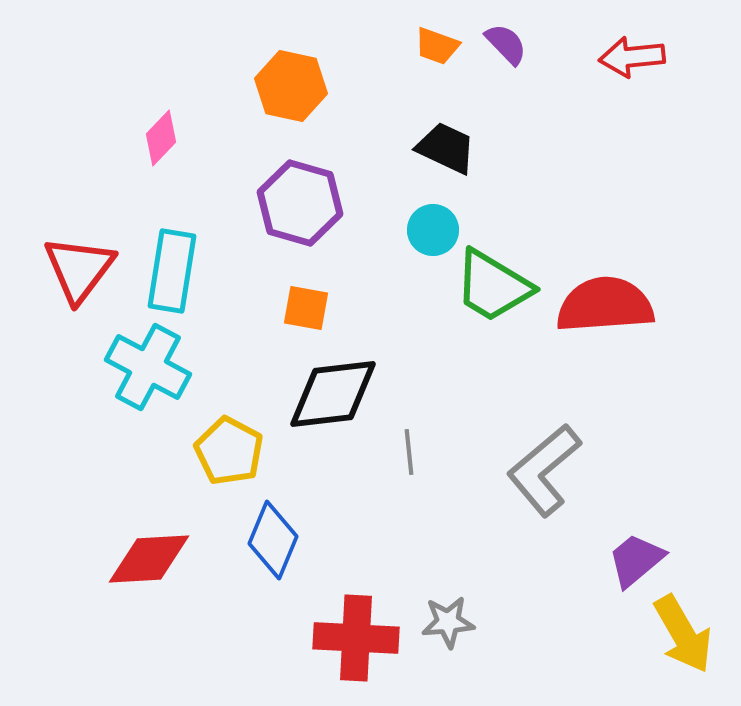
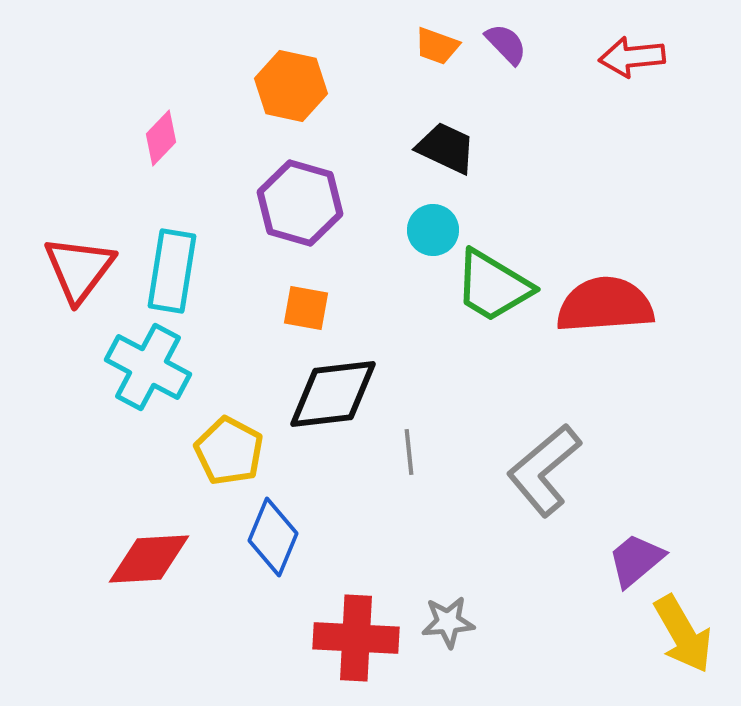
blue diamond: moved 3 px up
